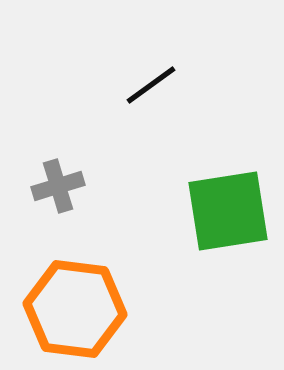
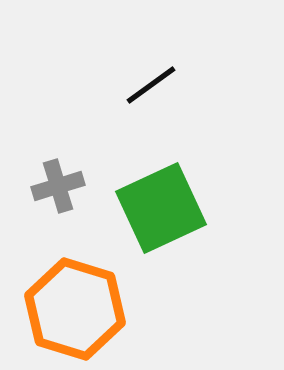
green square: moved 67 px left, 3 px up; rotated 16 degrees counterclockwise
orange hexagon: rotated 10 degrees clockwise
